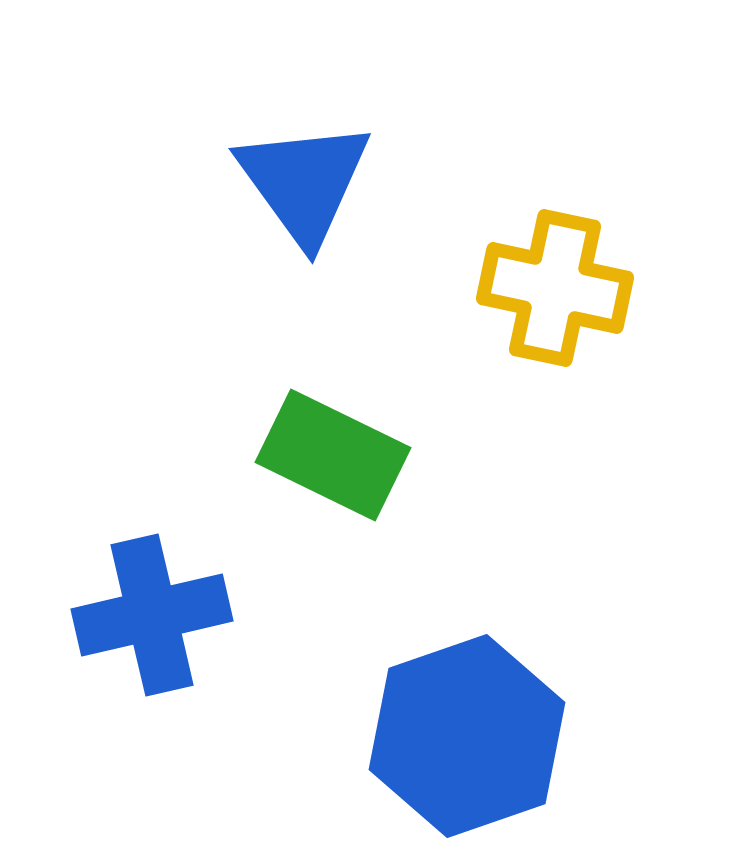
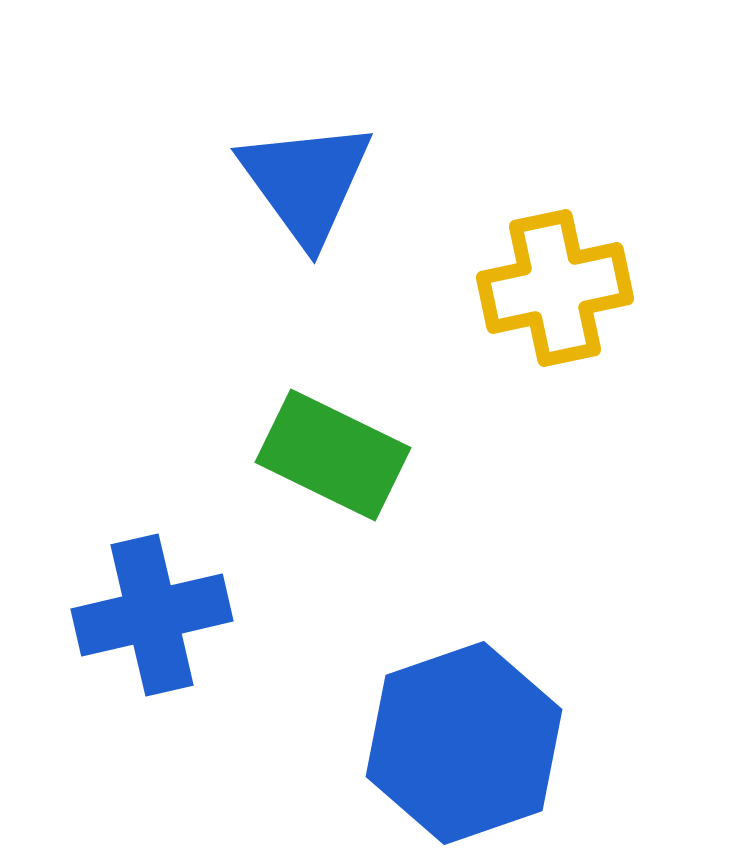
blue triangle: moved 2 px right
yellow cross: rotated 24 degrees counterclockwise
blue hexagon: moved 3 px left, 7 px down
